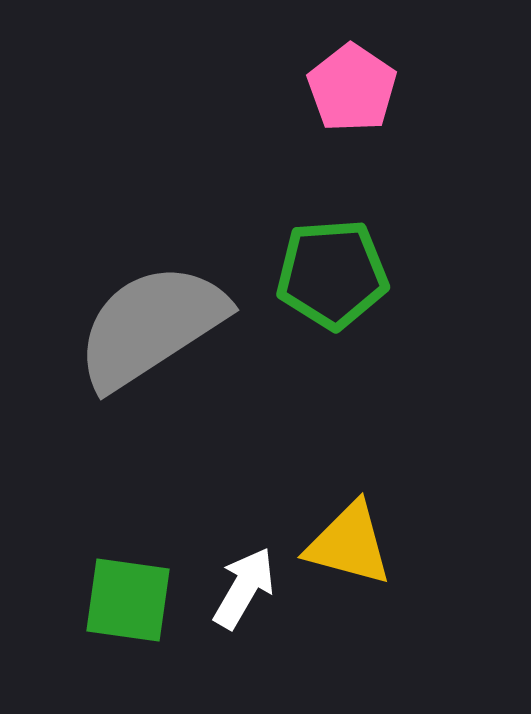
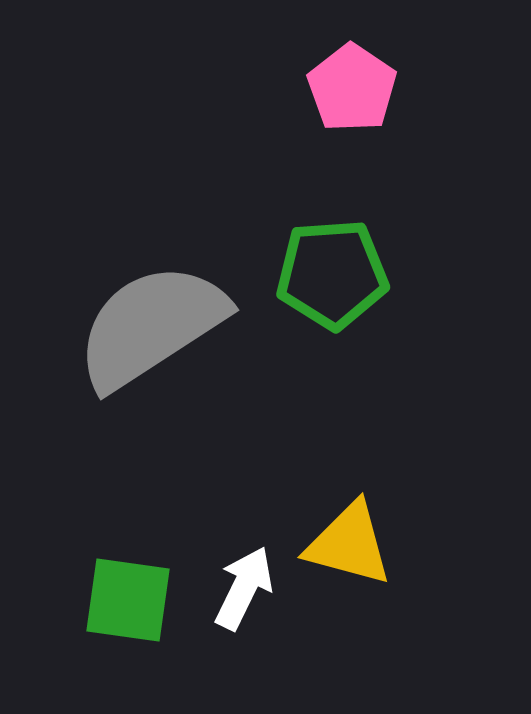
white arrow: rotated 4 degrees counterclockwise
